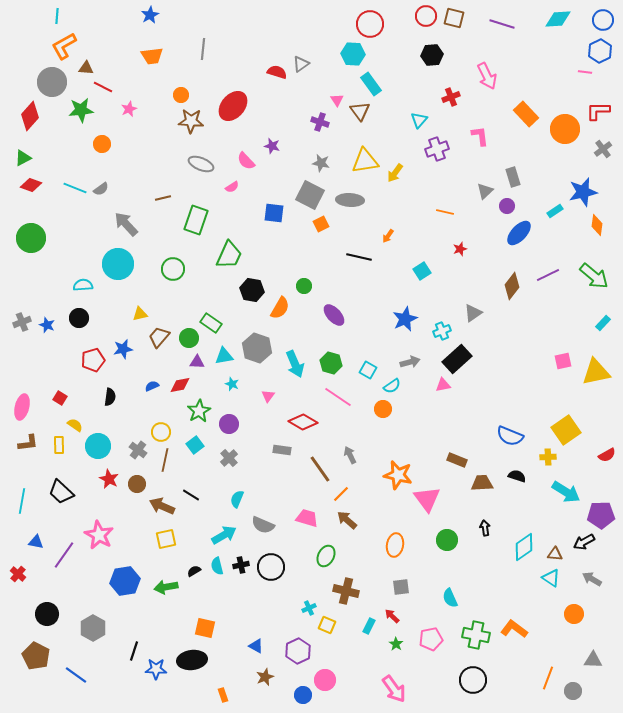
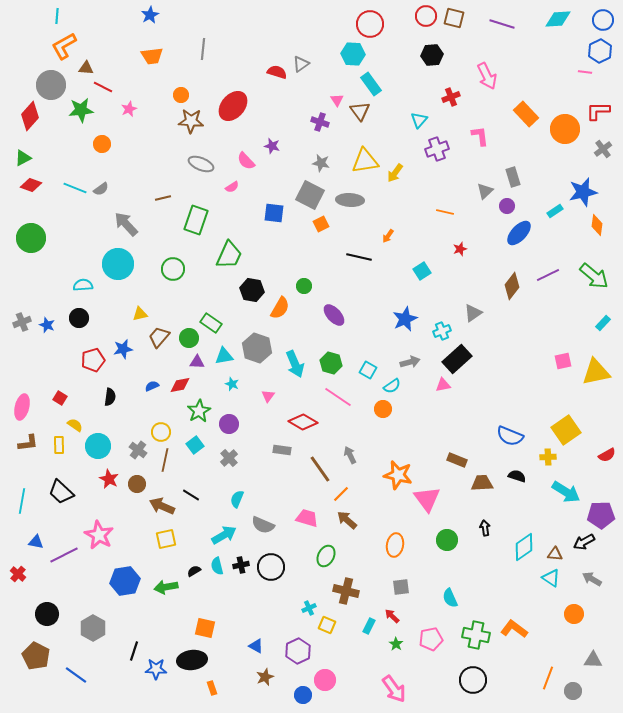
gray circle at (52, 82): moved 1 px left, 3 px down
purple line at (64, 555): rotated 28 degrees clockwise
orange rectangle at (223, 695): moved 11 px left, 7 px up
